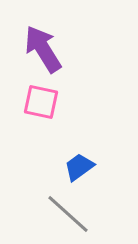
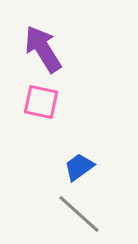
gray line: moved 11 px right
